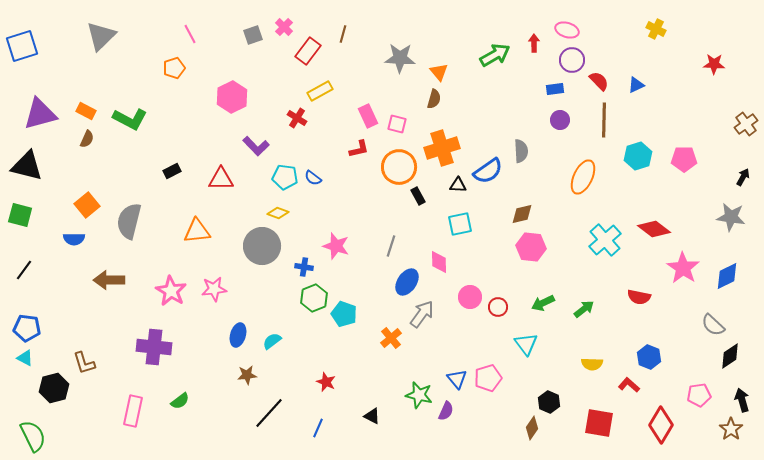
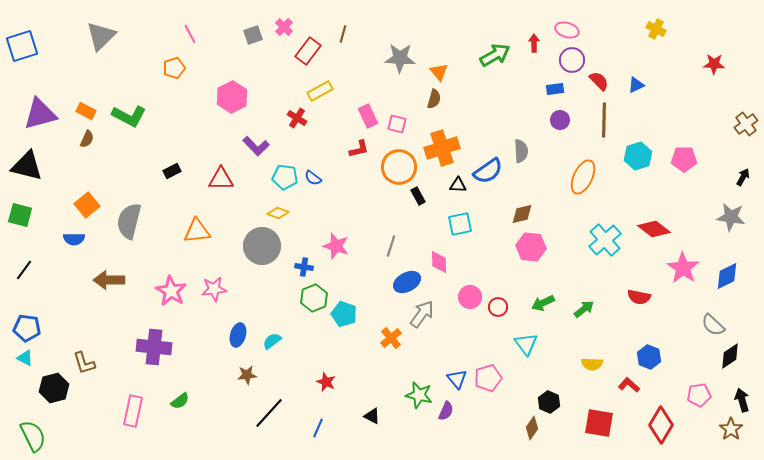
green L-shape at (130, 119): moved 1 px left, 3 px up
blue ellipse at (407, 282): rotated 28 degrees clockwise
